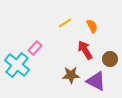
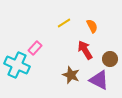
yellow line: moved 1 px left
cyan cross: rotated 15 degrees counterclockwise
brown star: rotated 24 degrees clockwise
purple triangle: moved 3 px right, 1 px up
